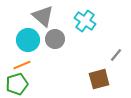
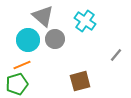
brown square: moved 19 px left, 2 px down
